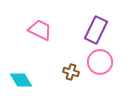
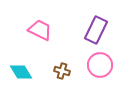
pink circle: moved 3 px down
brown cross: moved 9 px left, 1 px up
cyan diamond: moved 8 px up
